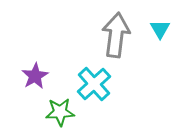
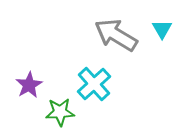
cyan triangle: moved 2 px right
gray arrow: rotated 66 degrees counterclockwise
purple star: moved 6 px left, 9 px down
